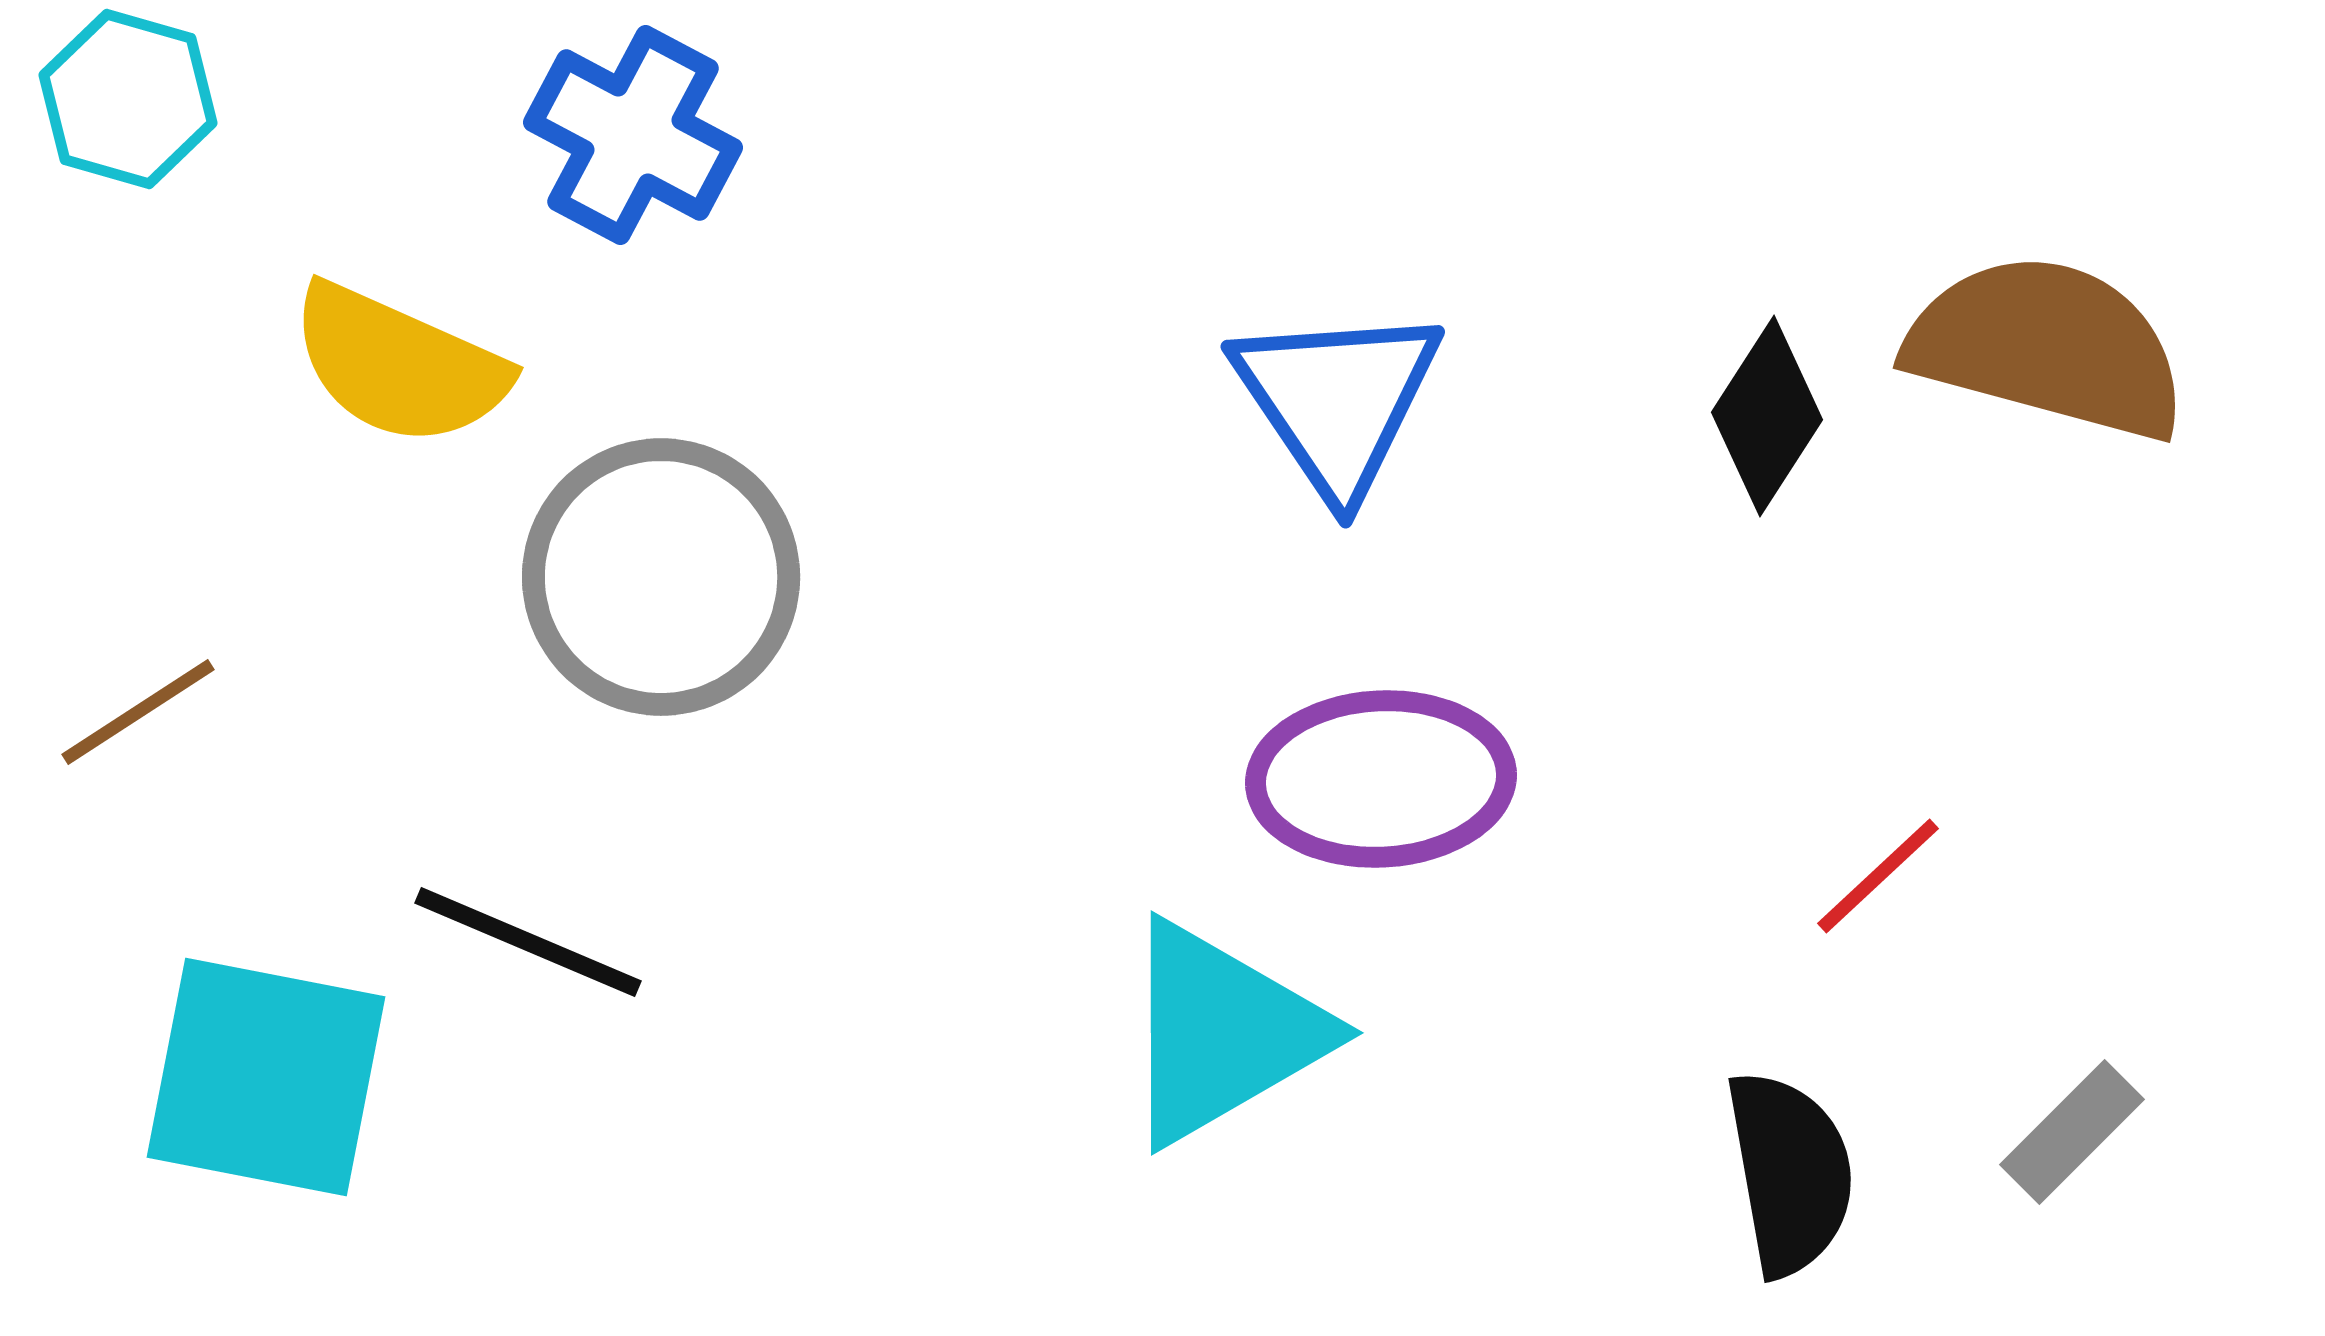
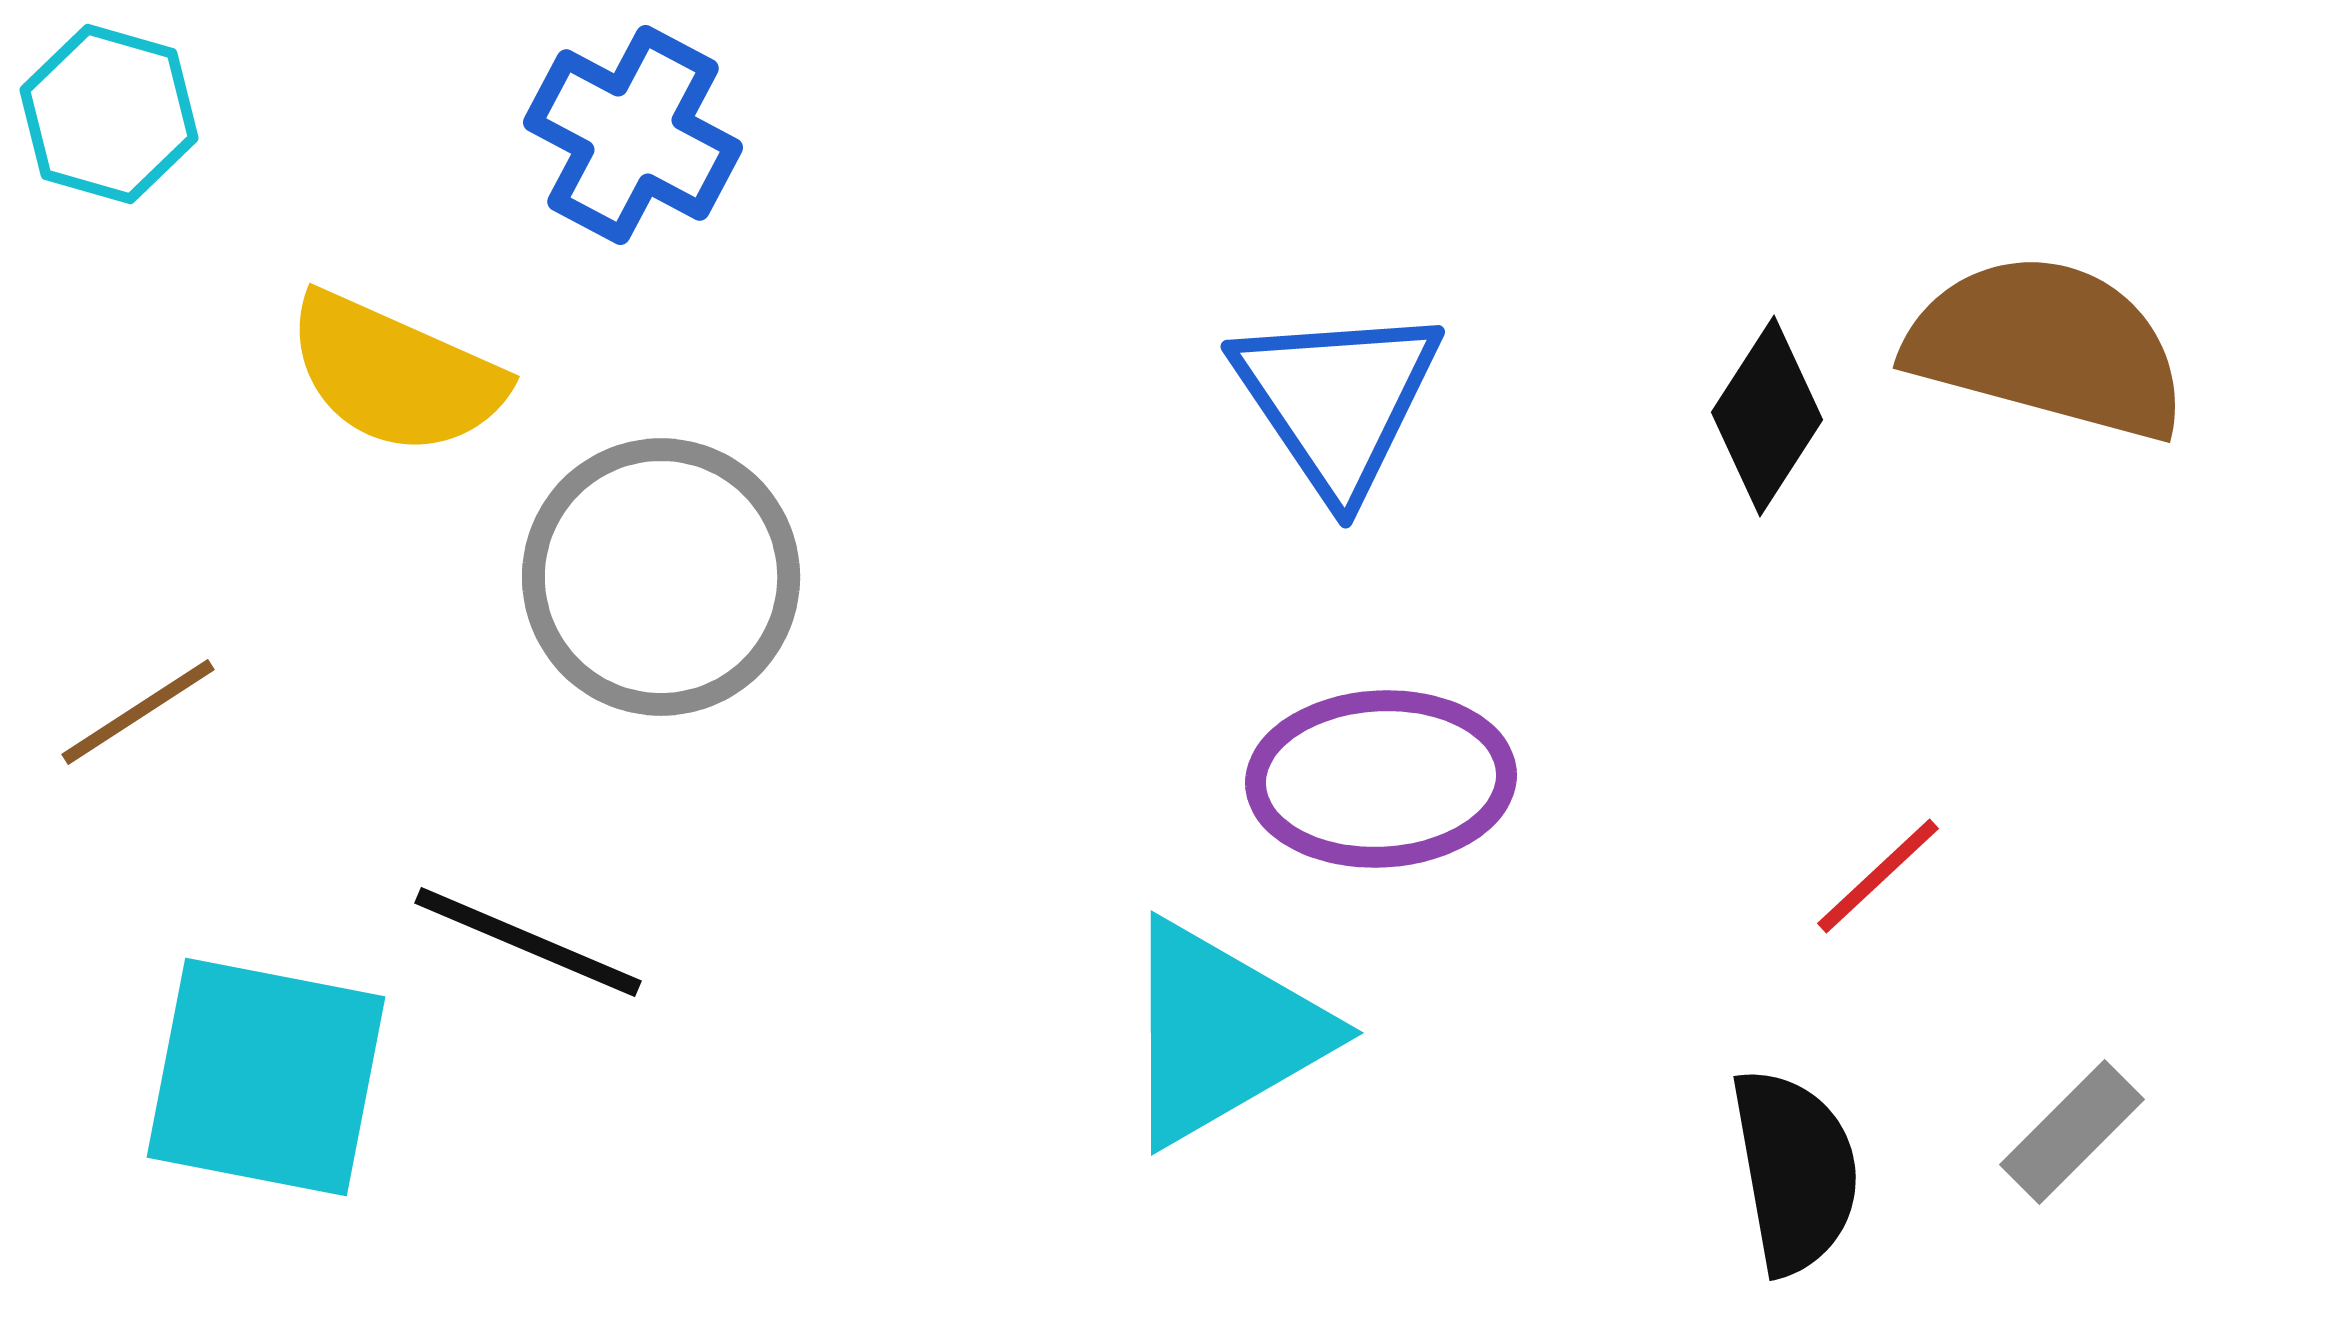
cyan hexagon: moved 19 px left, 15 px down
yellow semicircle: moved 4 px left, 9 px down
black semicircle: moved 5 px right, 2 px up
